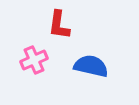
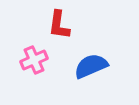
blue semicircle: rotated 36 degrees counterclockwise
